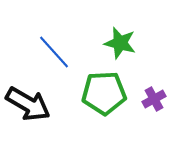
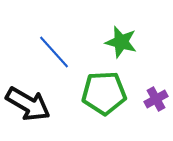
green star: moved 1 px right, 1 px up
purple cross: moved 2 px right
